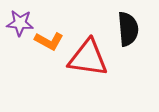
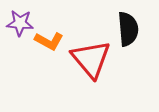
red triangle: moved 3 px right, 1 px down; rotated 42 degrees clockwise
